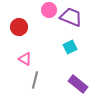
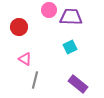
purple trapezoid: rotated 20 degrees counterclockwise
